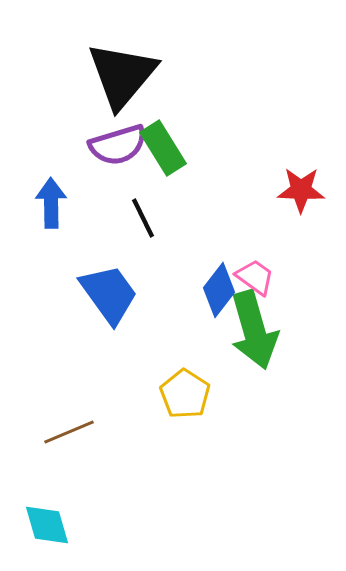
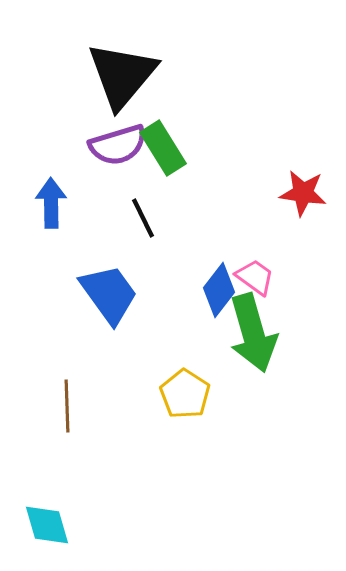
red star: moved 2 px right, 3 px down; rotated 6 degrees clockwise
green arrow: moved 1 px left, 3 px down
brown line: moved 2 px left, 26 px up; rotated 69 degrees counterclockwise
